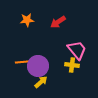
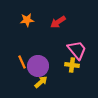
orange line: rotated 72 degrees clockwise
